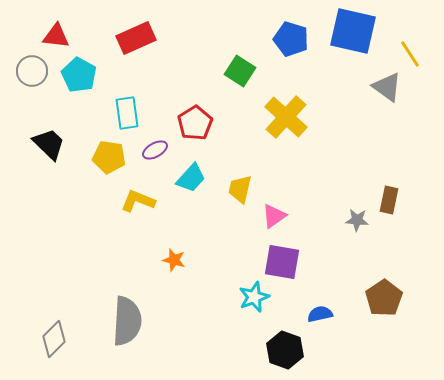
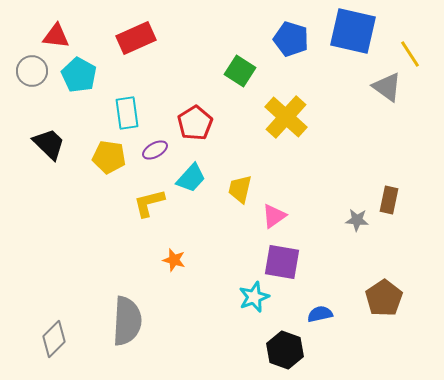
yellow L-shape: moved 11 px right, 2 px down; rotated 36 degrees counterclockwise
